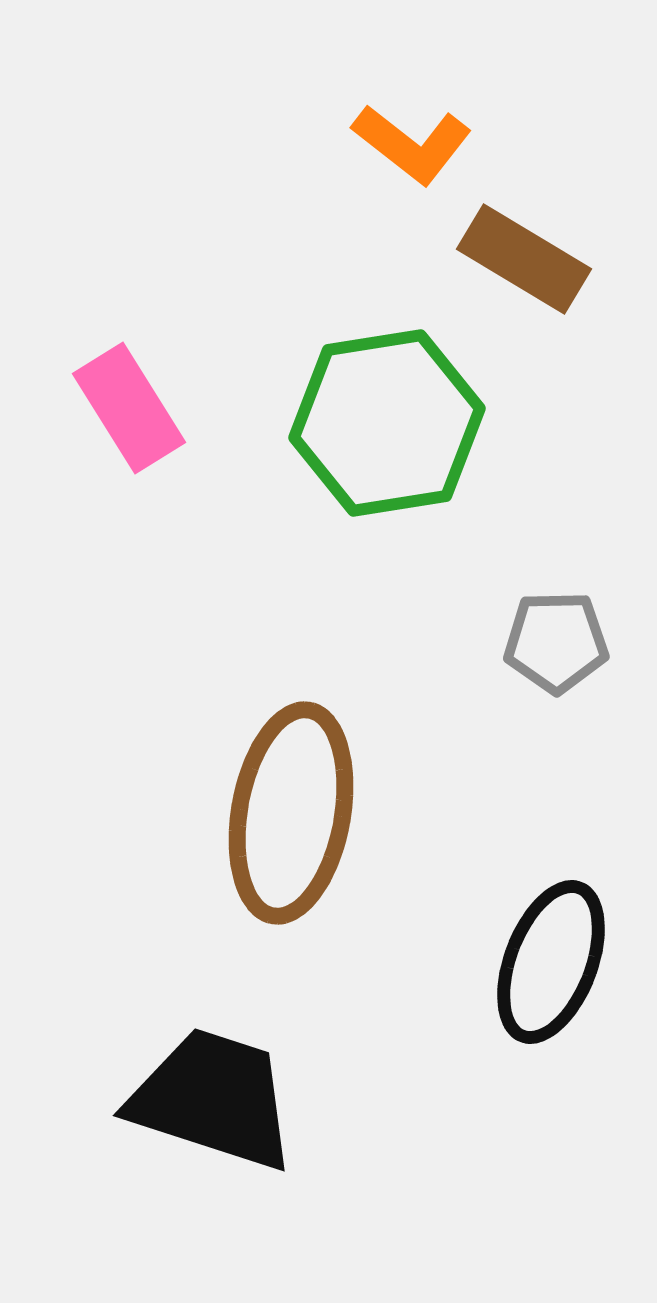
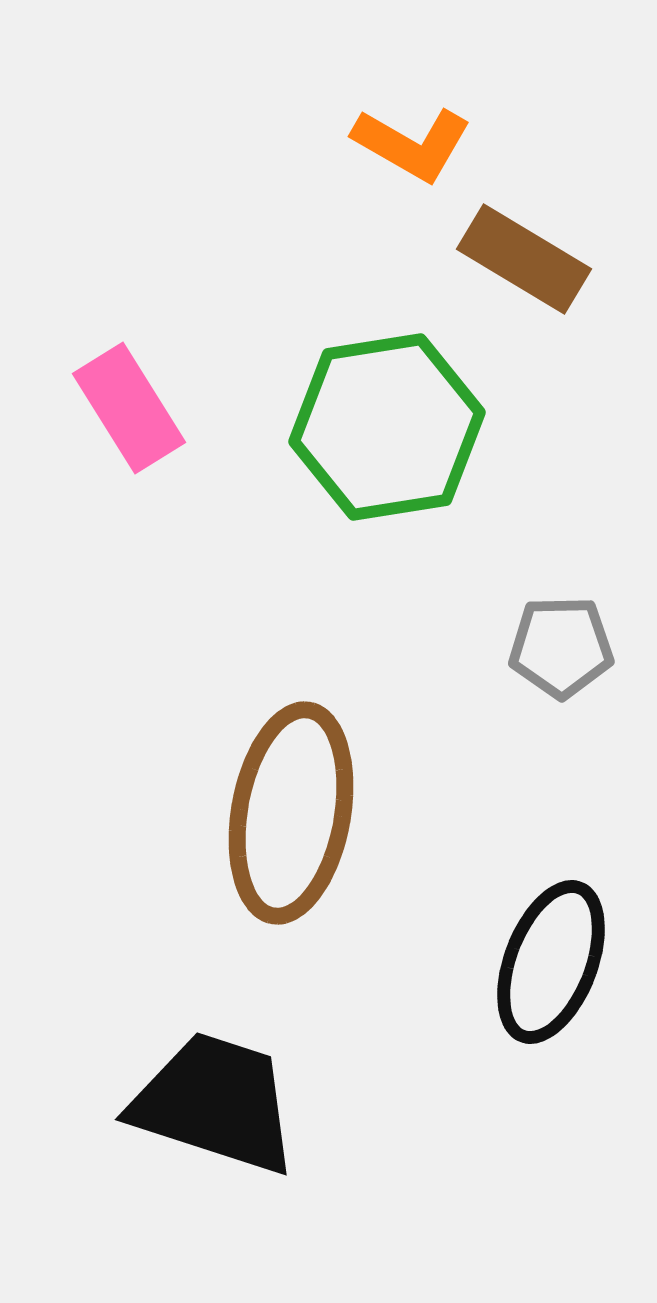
orange L-shape: rotated 8 degrees counterclockwise
green hexagon: moved 4 px down
gray pentagon: moved 5 px right, 5 px down
black trapezoid: moved 2 px right, 4 px down
